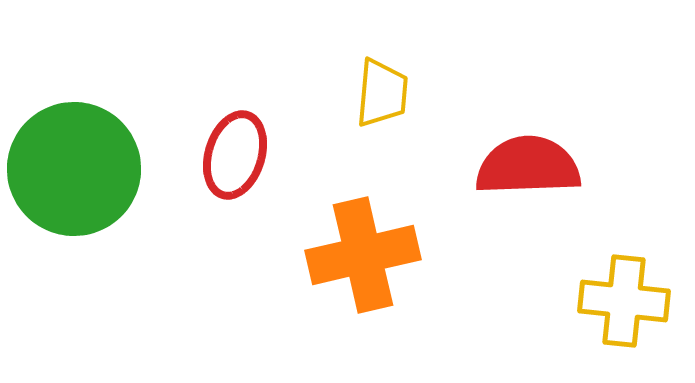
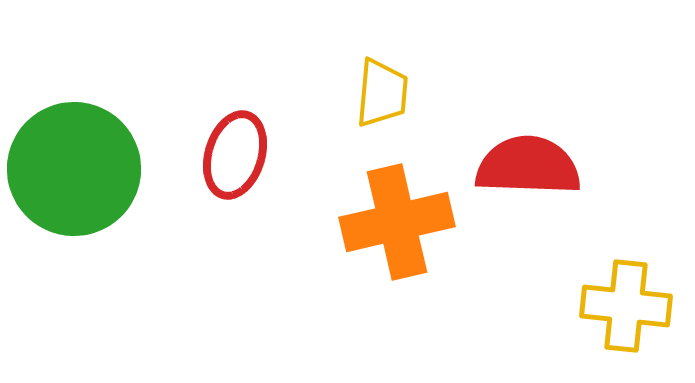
red semicircle: rotated 4 degrees clockwise
orange cross: moved 34 px right, 33 px up
yellow cross: moved 2 px right, 5 px down
